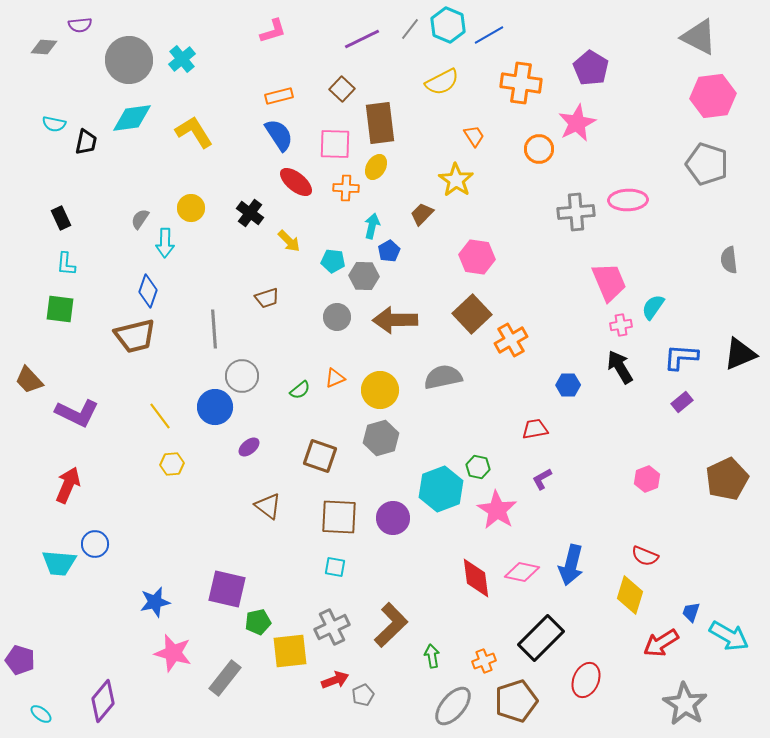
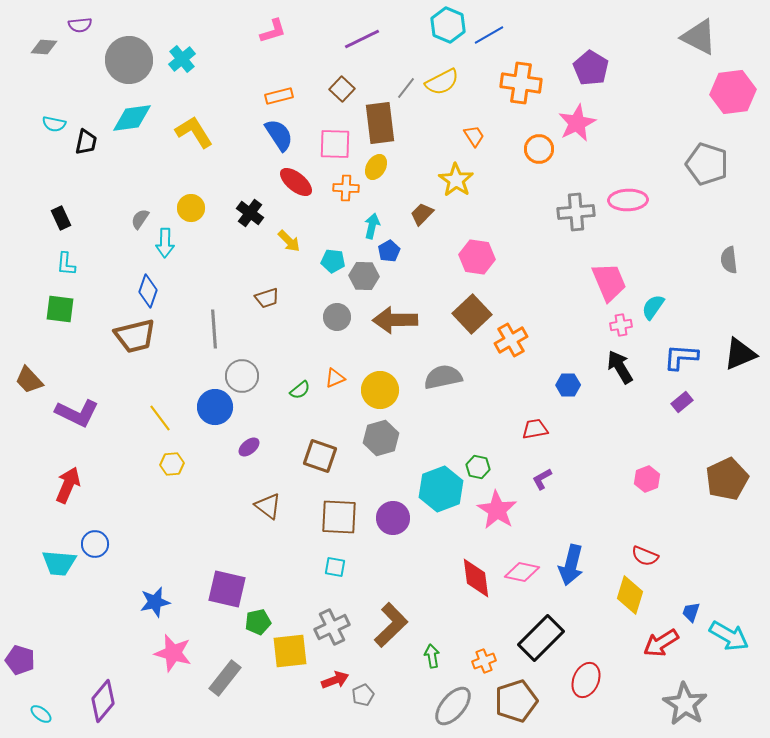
gray line at (410, 29): moved 4 px left, 59 px down
pink hexagon at (713, 96): moved 20 px right, 4 px up
yellow line at (160, 416): moved 2 px down
